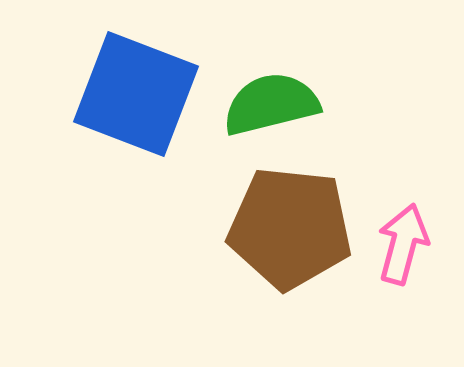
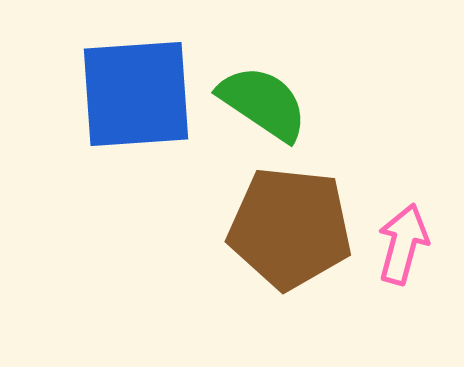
blue square: rotated 25 degrees counterclockwise
green semicircle: moved 8 px left, 1 px up; rotated 48 degrees clockwise
